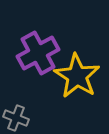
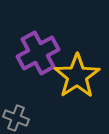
yellow star: rotated 6 degrees clockwise
